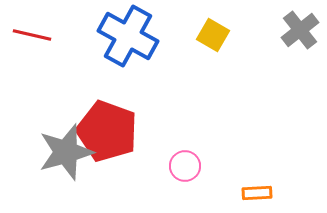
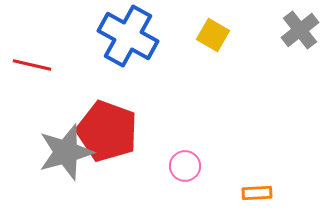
red line: moved 30 px down
